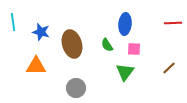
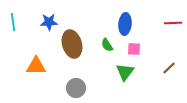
blue star: moved 8 px right, 10 px up; rotated 18 degrees counterclockwise
